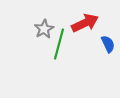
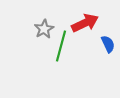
green line: moved 2 px right, 2 px down
